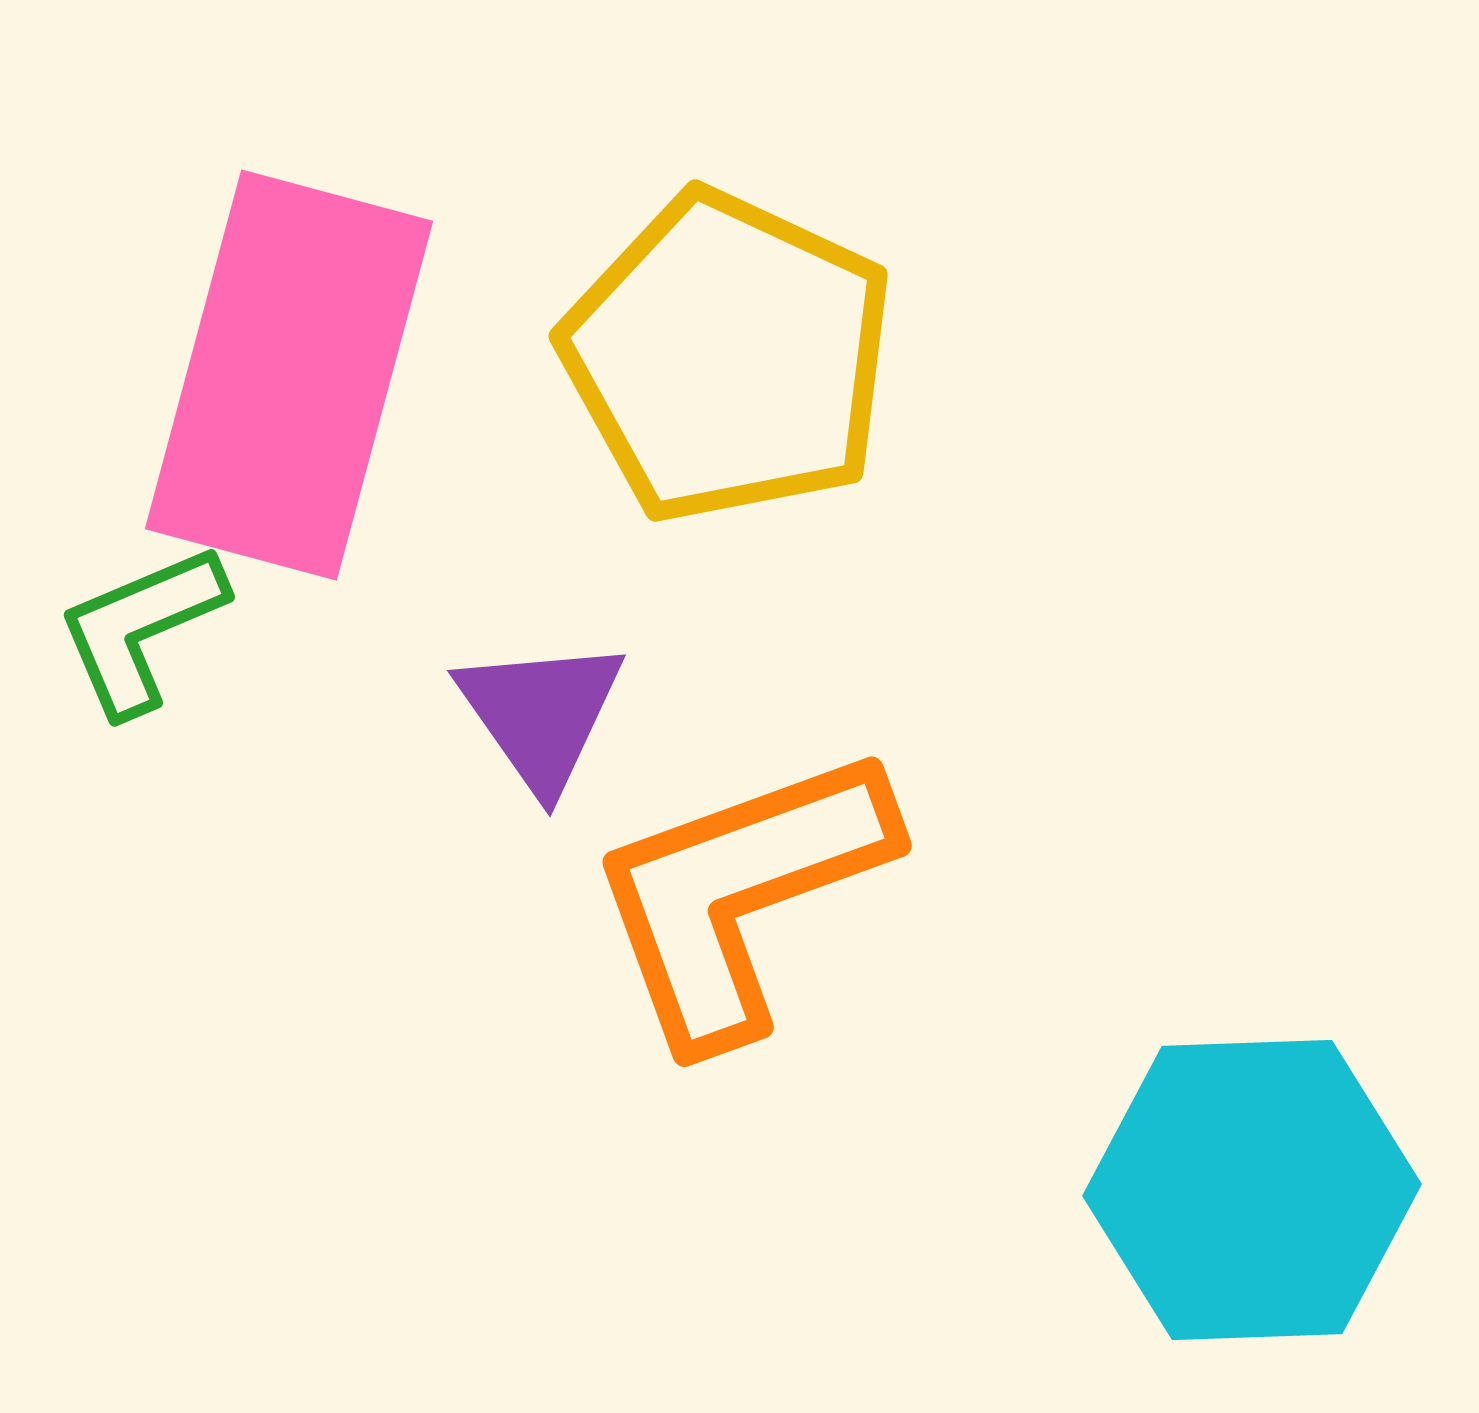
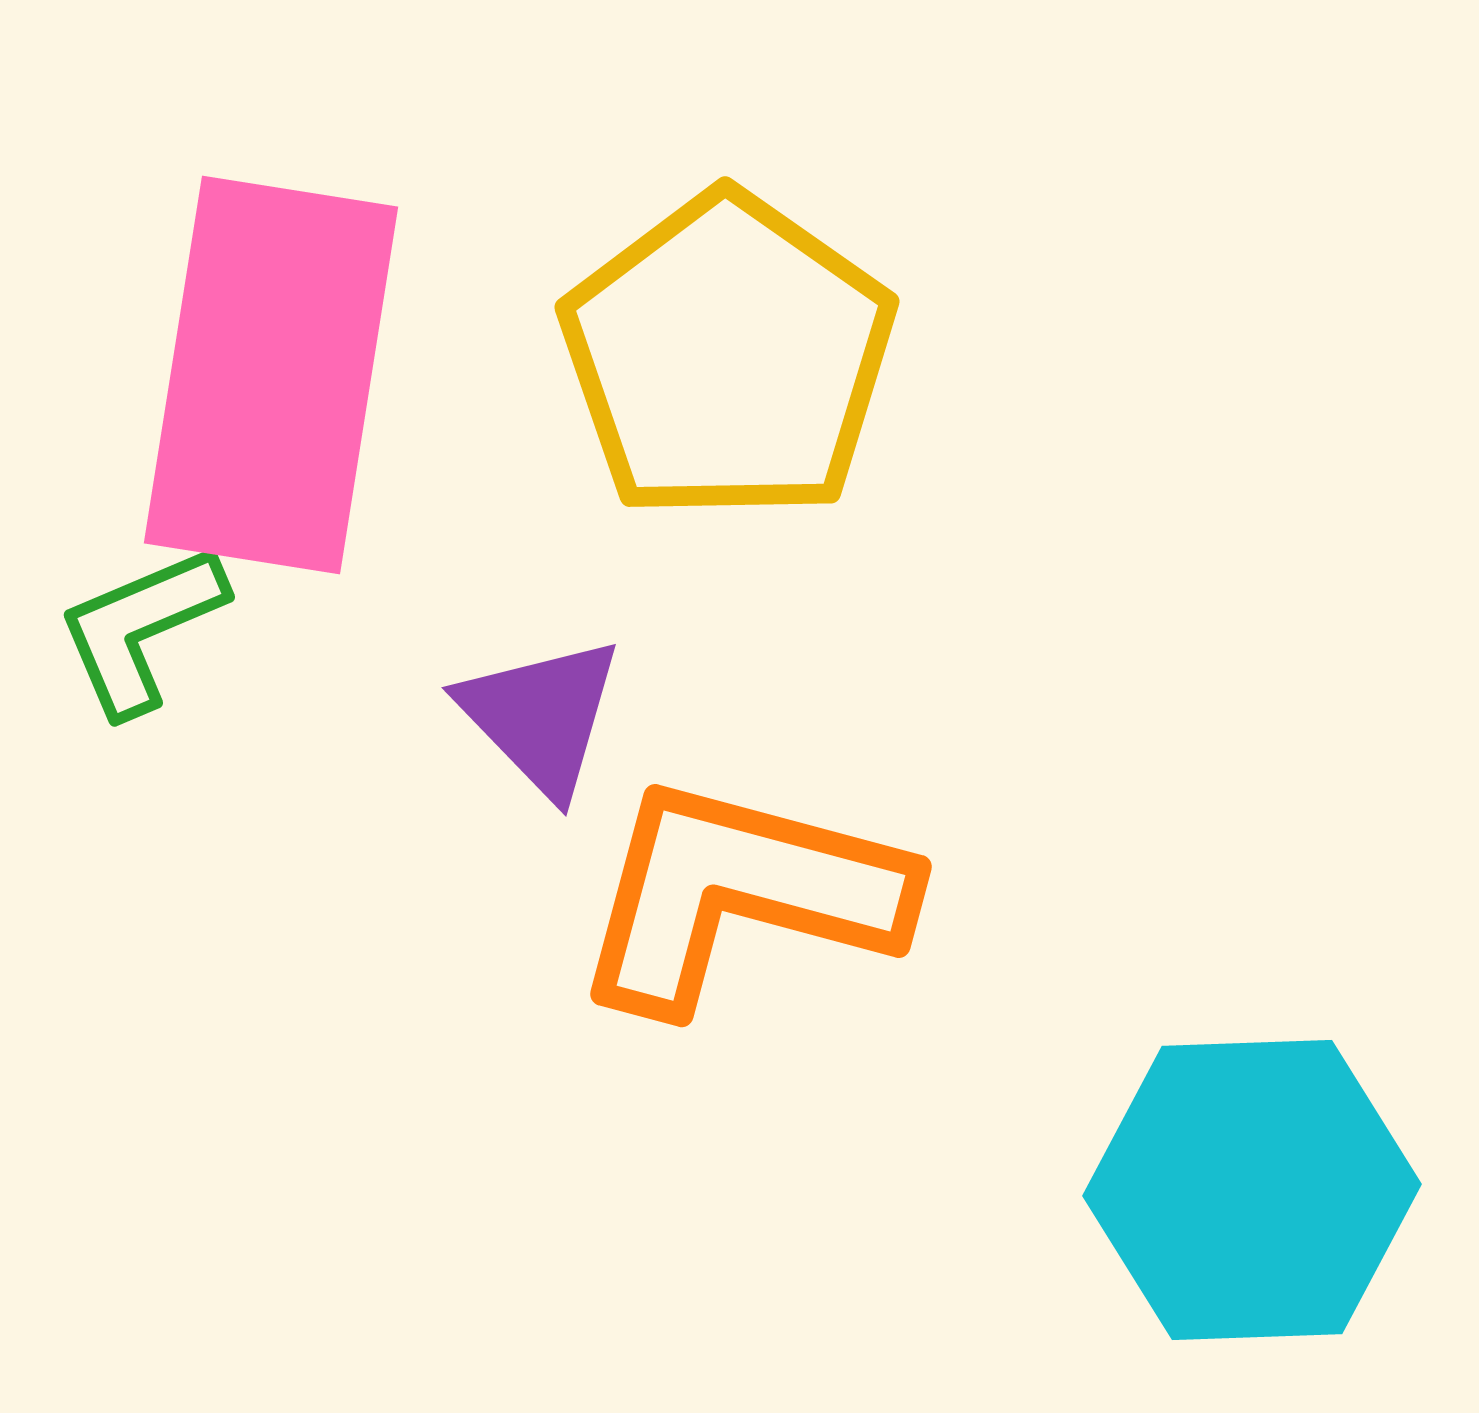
yellow pentagon: rotated 10 degrees clockwise
pink rectangle: moved 18 px left; rotated 6 degrees counterclockwise
purple triangle: moved 2 px down; rotated 9 degrees counterclockwise
orange L-shape: rotated 35 degrees clockwise
